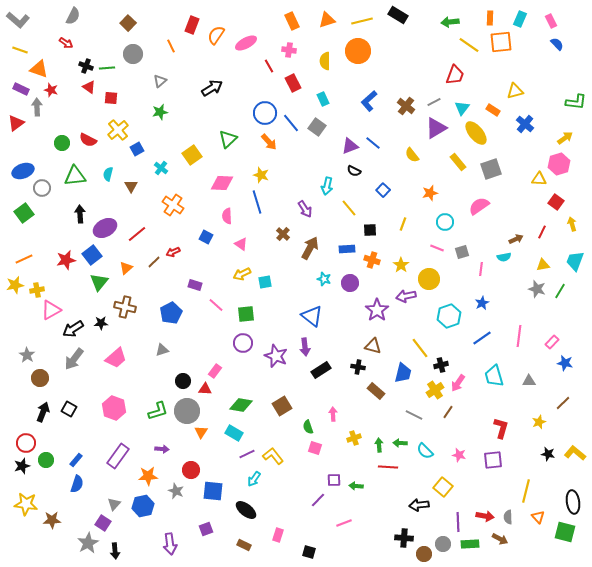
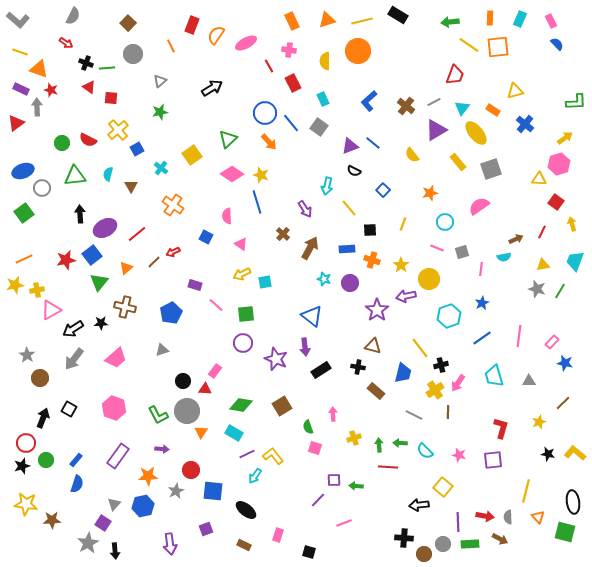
orange square at (501, 42): moved 3 px left, 5 px down
yellow line at (20, 50): moved 2 px down
black cross at (86, 66): moved 3 px up
green L-shape at (576, 102): rotated 10 degrees counterclockwise
gray square at (317, 127): moved 2 px right
purple triangle at (436, 128): moved 2 px down
pink diamond at (222, 183): moved 10 px right, 9 px up; rotated 30 degrees clockwise
purple star at (276, 356): moved 3 px down
green L-shape at (158, 411): moved 4 px down; rotated 80 degrees clockwise
black arrow at (43, 412): moved 6 px down
brown line at (448, 412): rotated 32 degrees counterclockwise
cyan arrow at (254, 479): moved 1 px right, 3 px up
gray star at (176, 491): rotated 21 degrees clockwise
